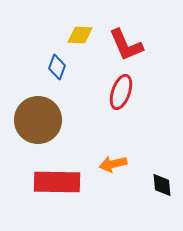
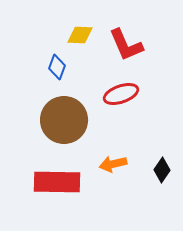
red ellipse: moved 2 px down; rotated 52 degrees clockwise
brown circle: moved 26 px right
black diamond: moved 15 px up; rotated 40 degrees clockwise
